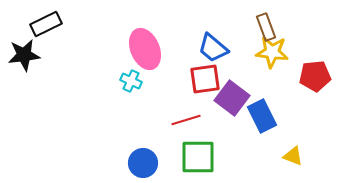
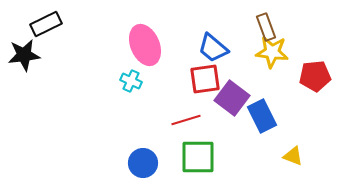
pink ellipse: moved 4 px up
